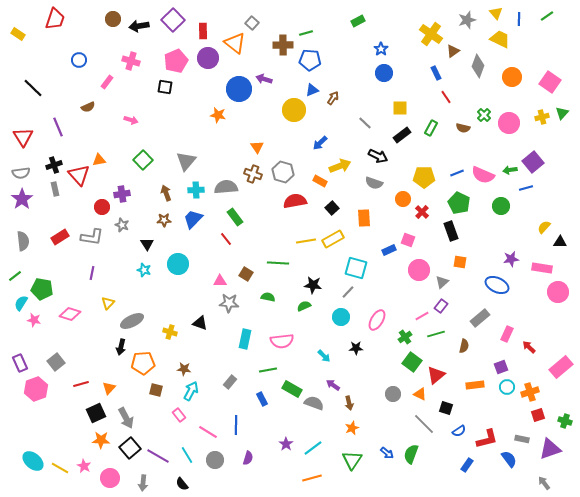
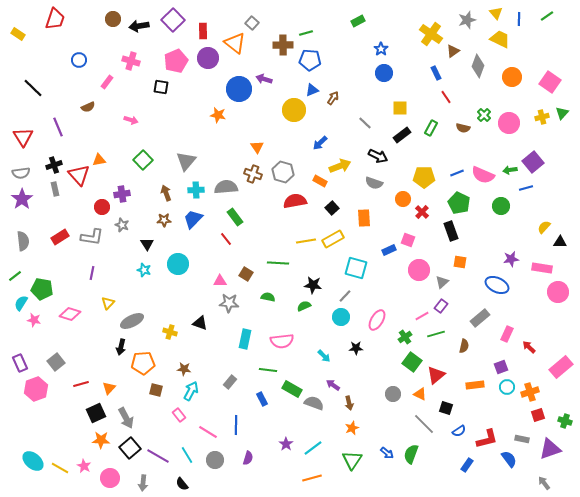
black square at (165, 87): moved 4 px left
gray line at (348, 292): moved 3 px left, 4 px down
green line at (268, 370): rotated 18 degrees clockwise
